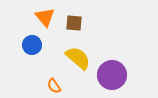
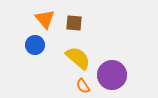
orange triangle: moved 2 px down
blue circle: moved 3 px right
orange semicircle: moved 29 px right
